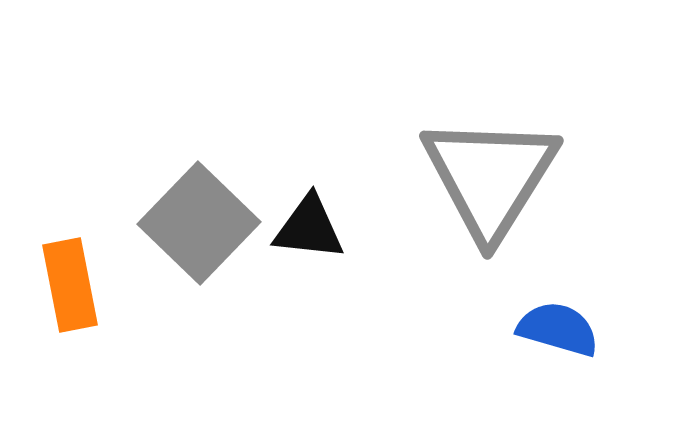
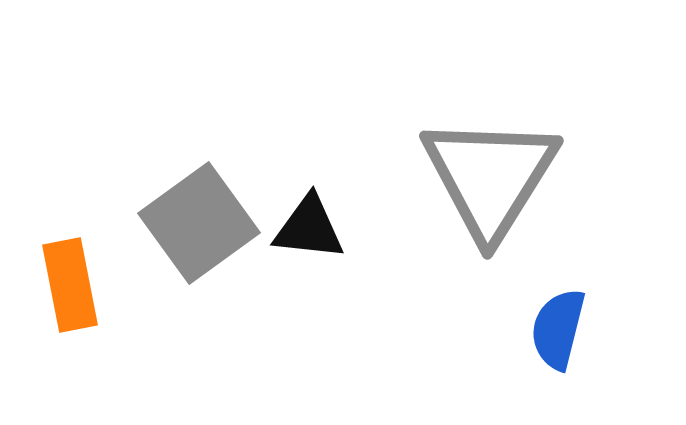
gray square: rotated 10 degrees clockwise
blue semicircle: rotated 92 degrees counterclockwise
